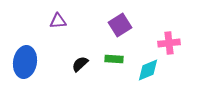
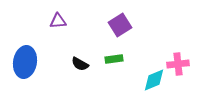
pink cross: moved 9 px right, 21 px down
green rectangle: rotated 12 degrees counterclockwise
black semicircle: rotated 108 degrees counterclockwise
cyan diamond: moved 6 px right, 10 px down
